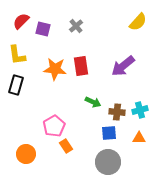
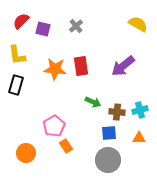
yellow semicircle: moved 2 px down; rotated 102 degrees counterclockwise
orange circle: moved 1 px up
gray circle: moved 2 px up
